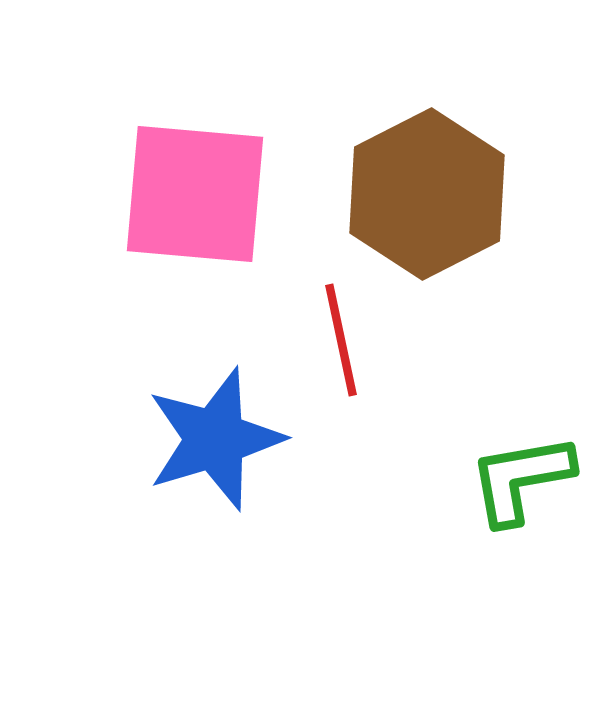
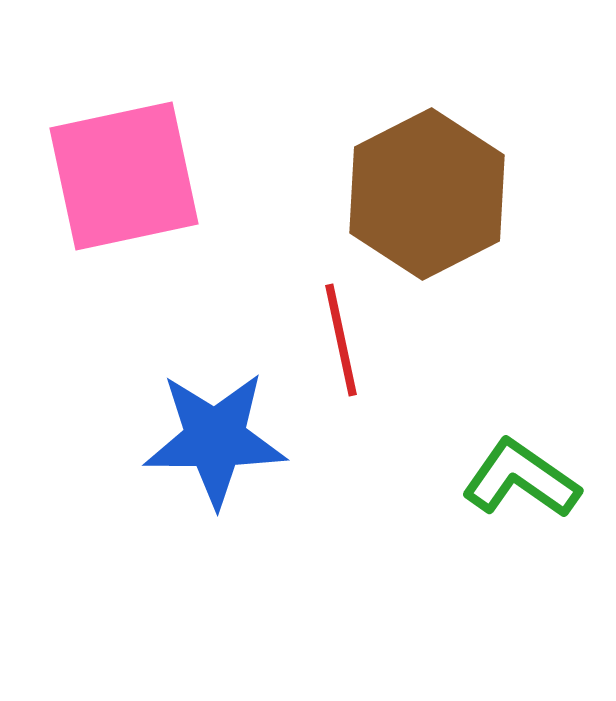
pink square: moved 71 px left, 18 px up; rotated 17 degrees counterclockwise
blue star: rotated 17 degrees clockwise
green L-shape: rotated 45 degrees clockwise
